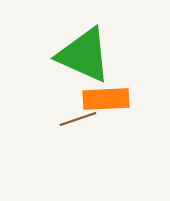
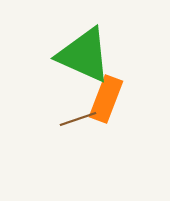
orange rectangle: rotated 66 degrees counterclockwise
